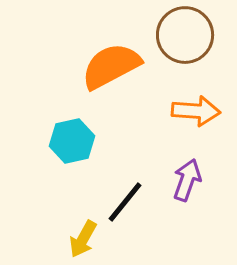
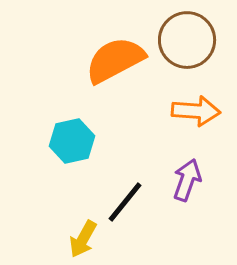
brown circle: moved 2 px right, 5 px down
orange semicircle: moved 4 px right, 6 px up
